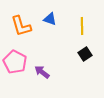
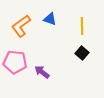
orange L-shape: rotated 70 degrees clockwise
black square: moved 3 px left, 1 px up; rotated 16 degrees counterclockwise
pink pentagon: rotated 20 degrees counterclockwise
